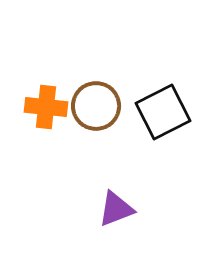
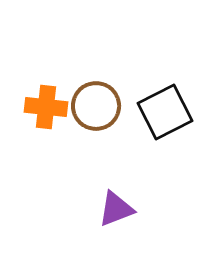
black square: moved 2 px right
